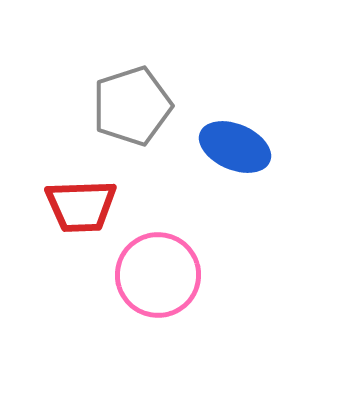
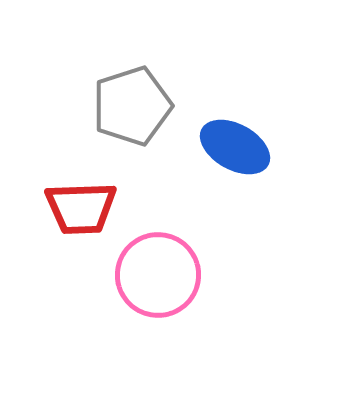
blue ellipse: rotated 6 degrees clockwise
red trapezoid: moved 2 px down
